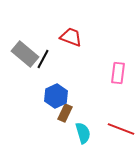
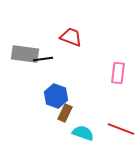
gray rectangle: rotated 32 degrees counterclockwise
black line: rotated 54 degrees clockwise
blue hexagon: rotated 15 degrees counterclockwise
cyan semicircle: rotated 55 degrees counterclockwise
